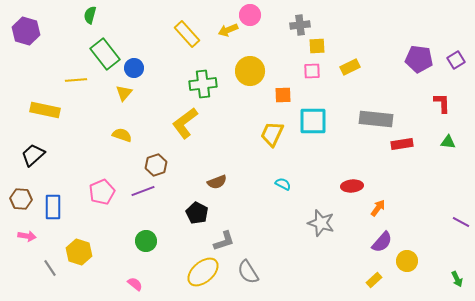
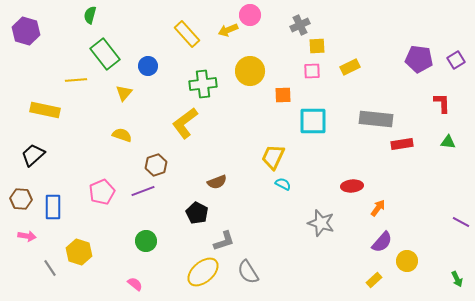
gray cross at (300, 25): rotated 18 degrees counterclockwise
blue circle at (134, 68): moved 14 px right, 2 px up
yellow trapezoid at (272, 134): moved 1 px right, 23 px down
